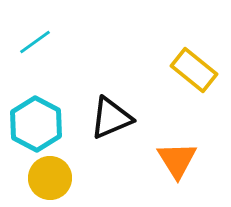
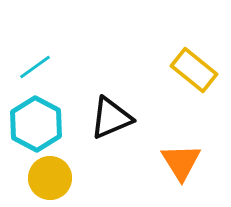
cyan line: moved 25 px down
orange triangle: moved 4 px right, 2 px down
